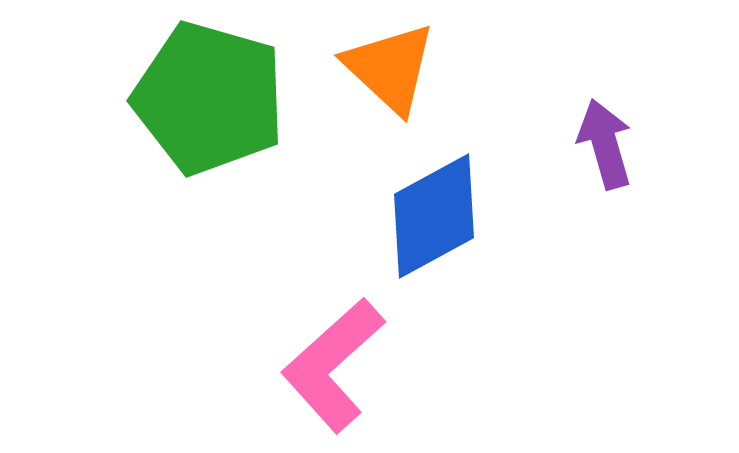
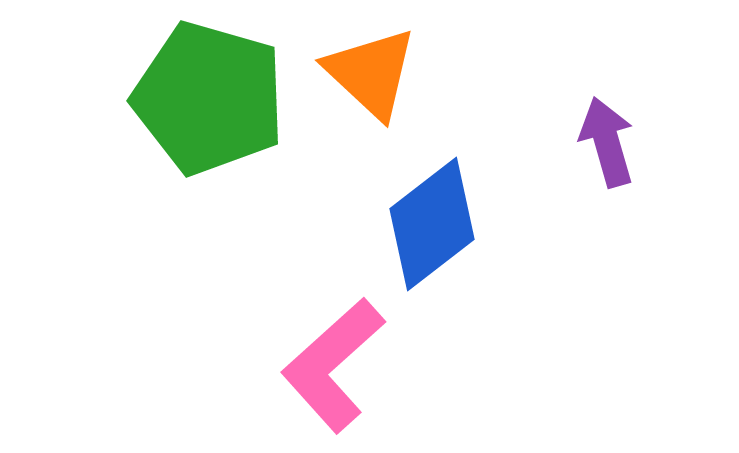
orange triangle: moved 19 px left, 5 px down
purple arrow: moved 2 px right, 2 px up
blue diamond: moved 2 px left, 8 px down; rotated 9 degrees counterclockwise
